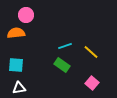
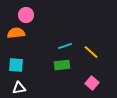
green rectangle: rotated 42 degrees counterclockwise
